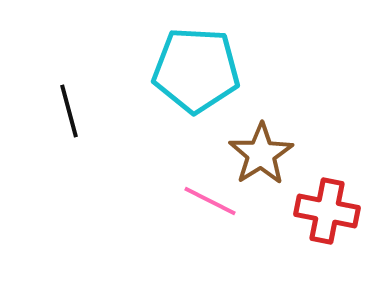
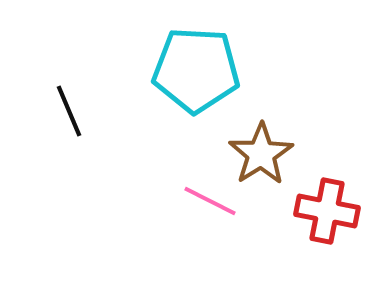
black line: rotated 8 degrees counterclockwise
